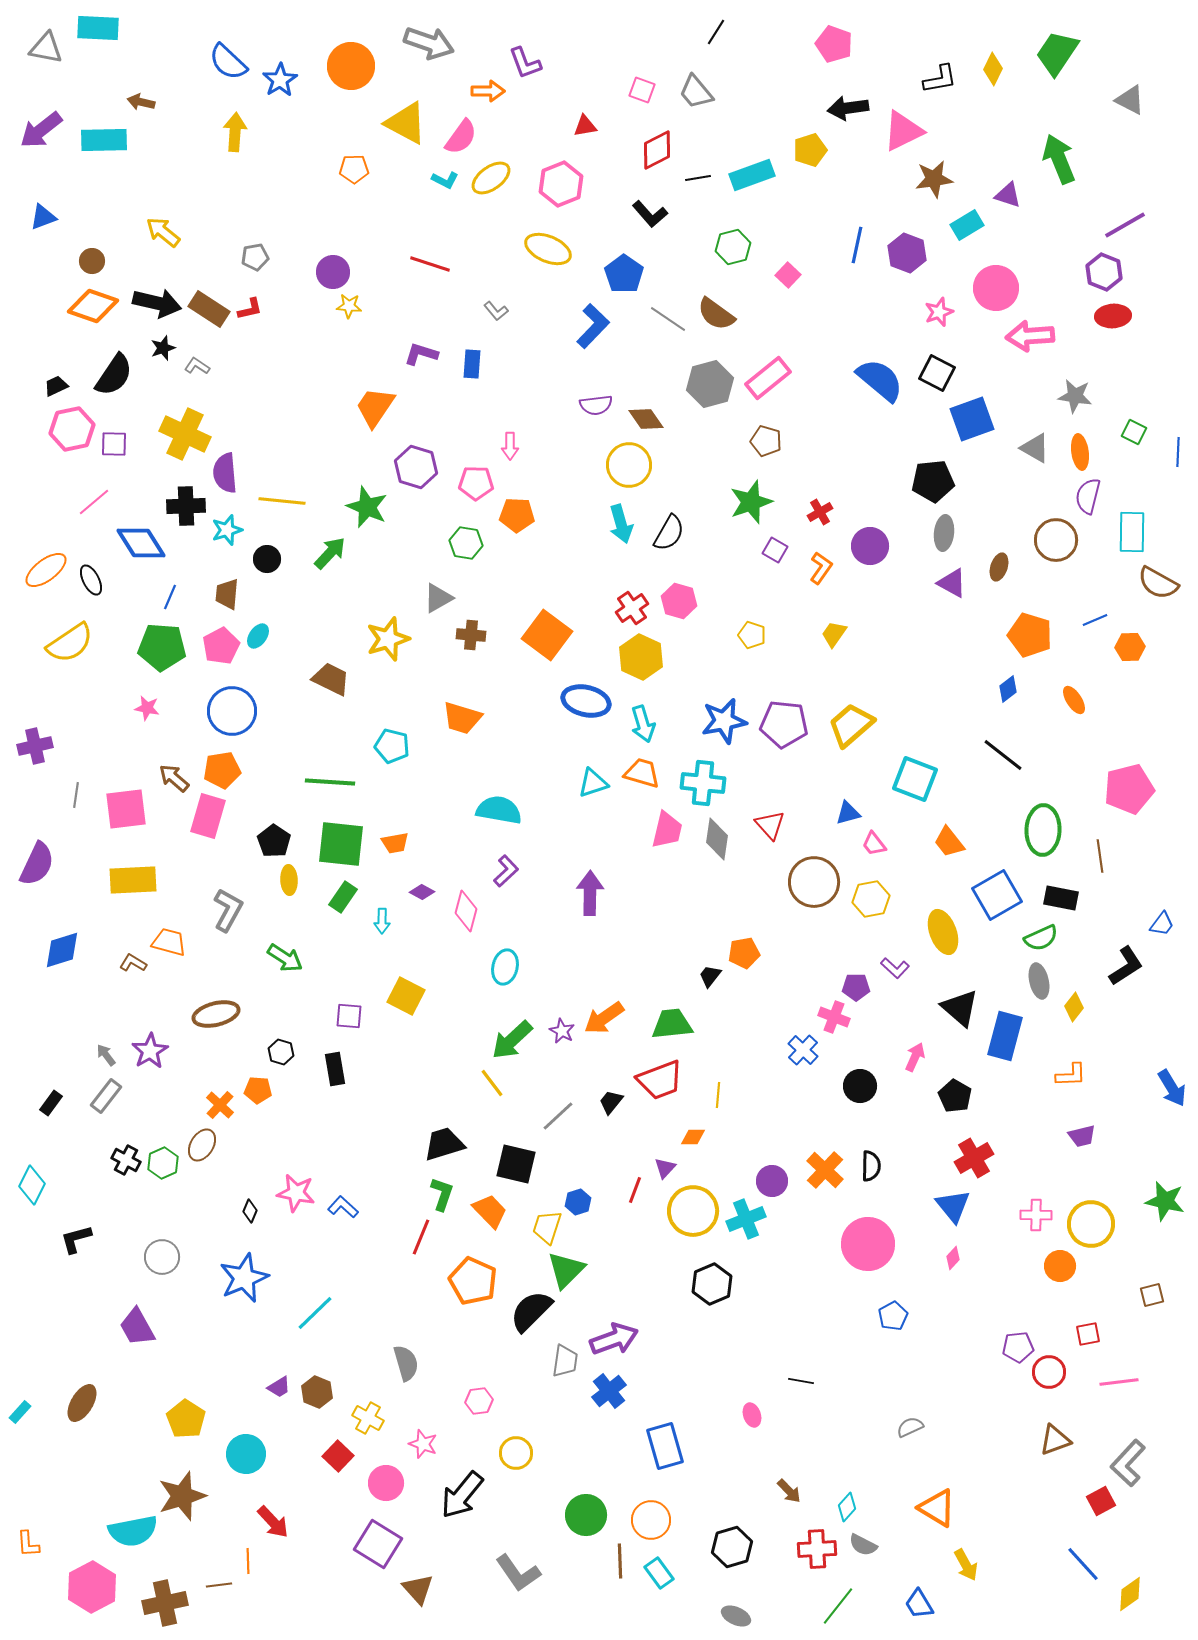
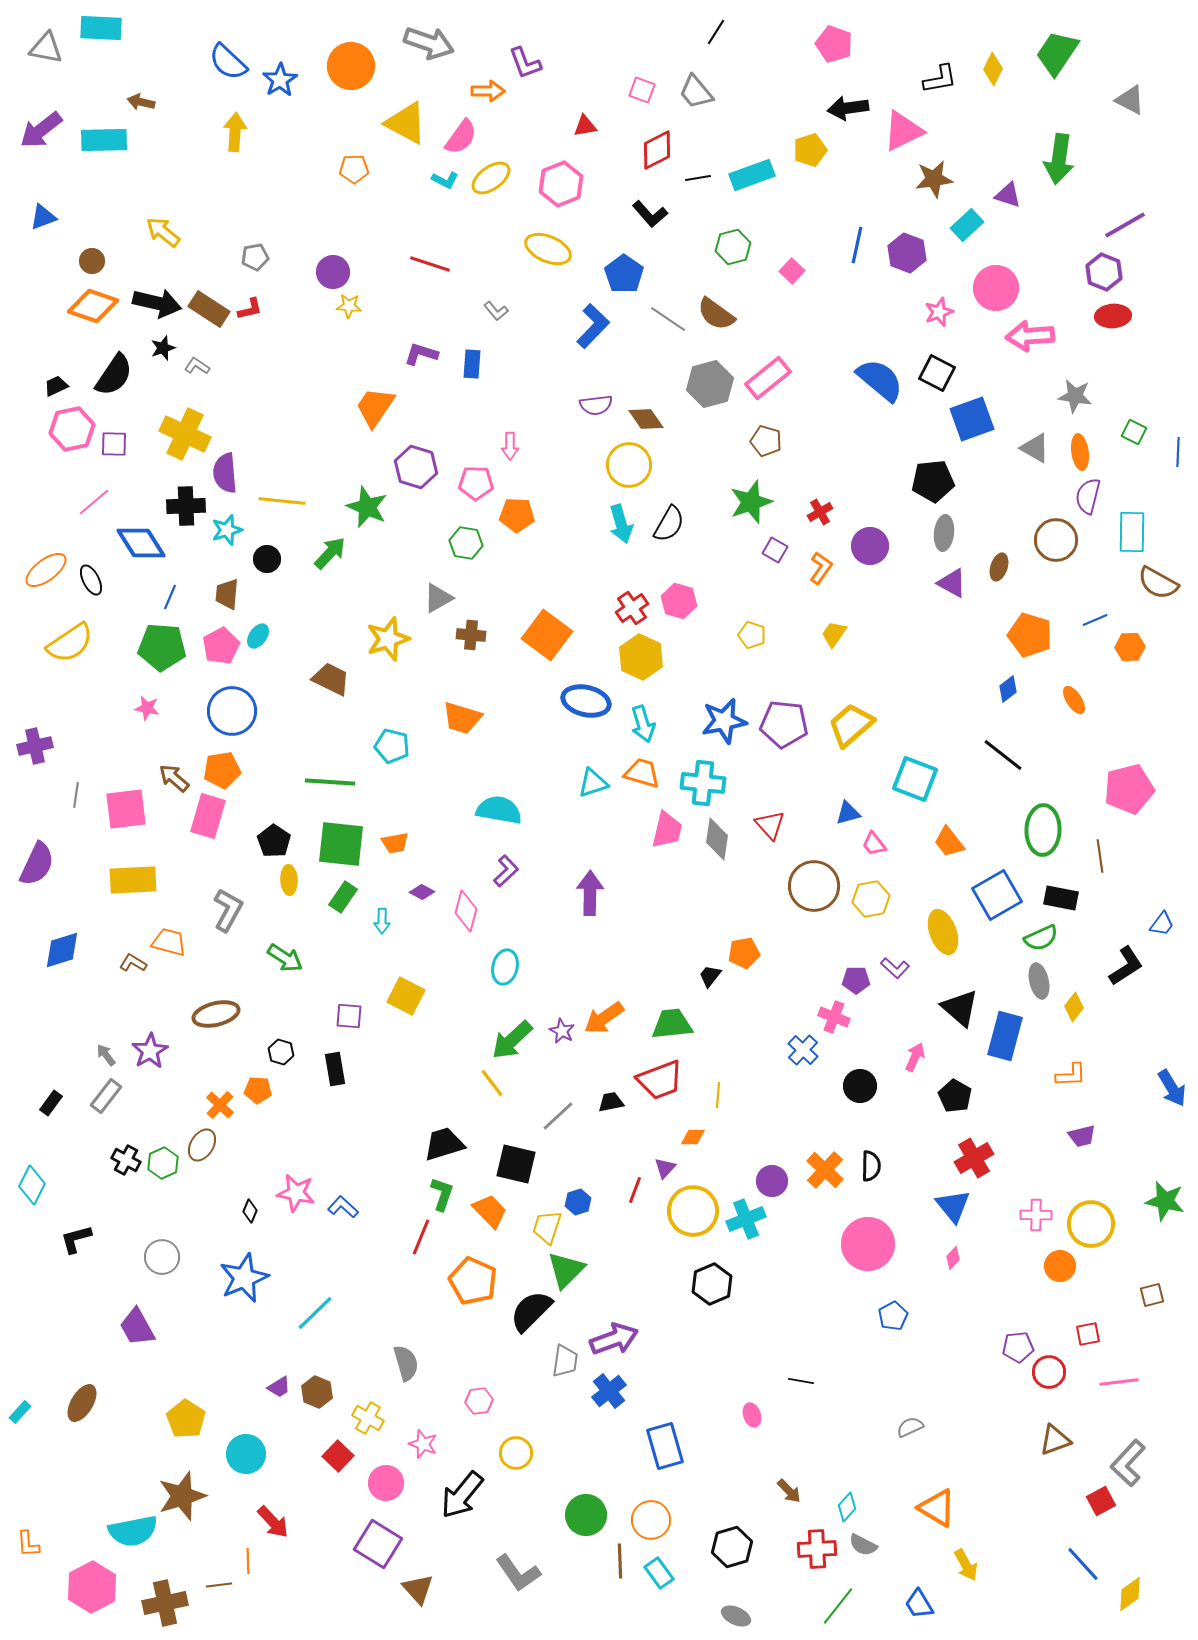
cyan rectangle at (98, 28): moved 3 px right
green arrow at (1059, 159): rotated 150 degrees counterclockwise
cyan rectangle at (967, 225): rotated 12 degrees counterclockwise
pink square at (788, 275): moved 4 px right, 4 px up
black semicircle at (669, 533): moved 9 px up
brown circle at (814, 882): moved 4 px down
purple pentagon at (856, 987): moved 7 px up
black trapezoid at (611, 1102): rotated 40 degrees clockwise
